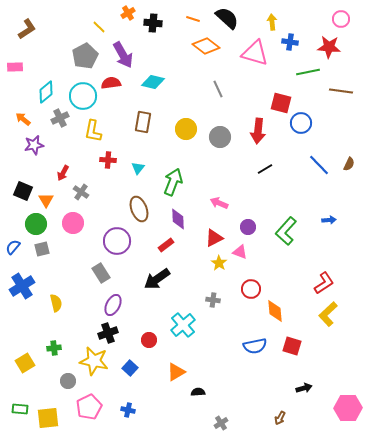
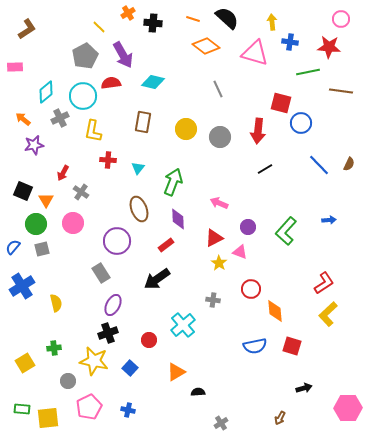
green rectangle at (20, 409): moved 2 px right
